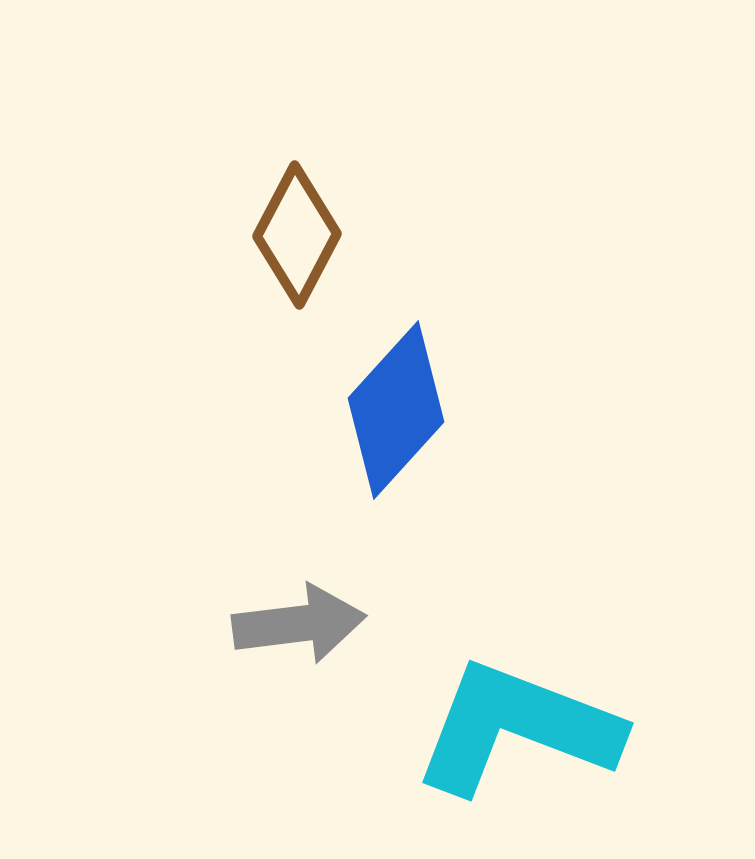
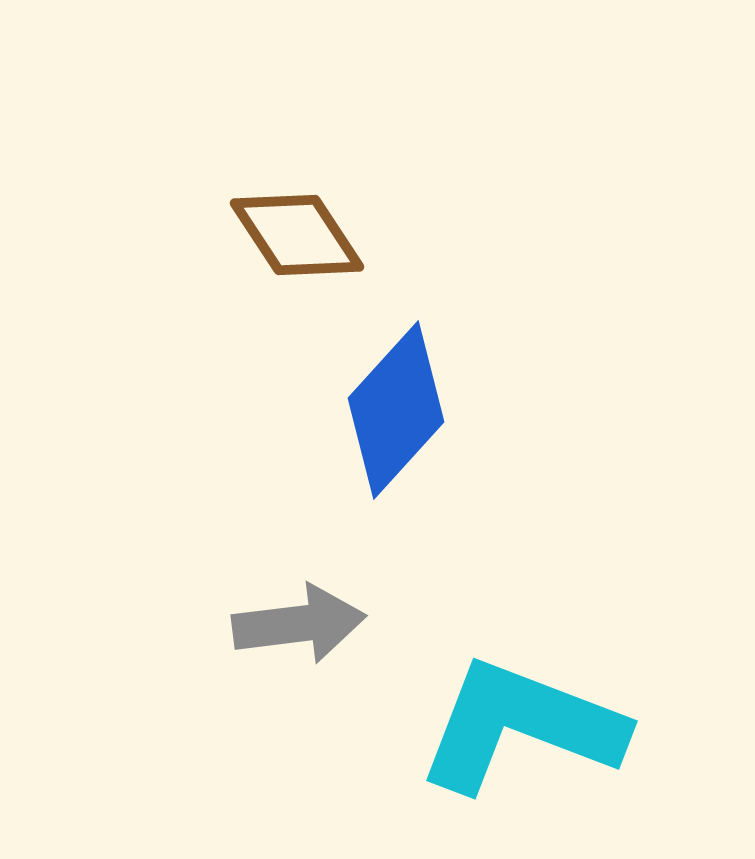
brown diamond: rotated 61 degrees counterclockwise
cyan L-shape: moved 4 px right, 2 px up
